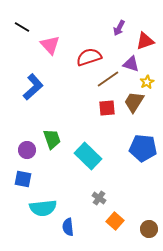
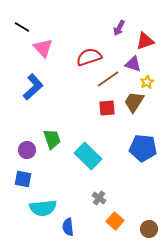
pink triangle: moved 7 px left, 3 px down
purple triangle: moved 2 px right
